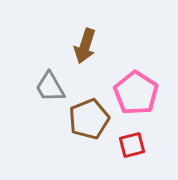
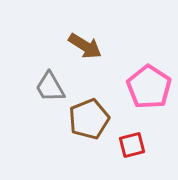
brown arrow: rotated 76 degrees counterclockwise
pink pentagon: moved 13 px right, 6 px up
